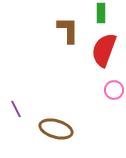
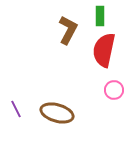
green rectangle: moved 1 px left, 3 px down
brown L-shape: rotated 28 degrees clockwise
red semicircle: rotated 8 degrees counterclockwise
brown ellipse: moved 1 px right, 16 px up
